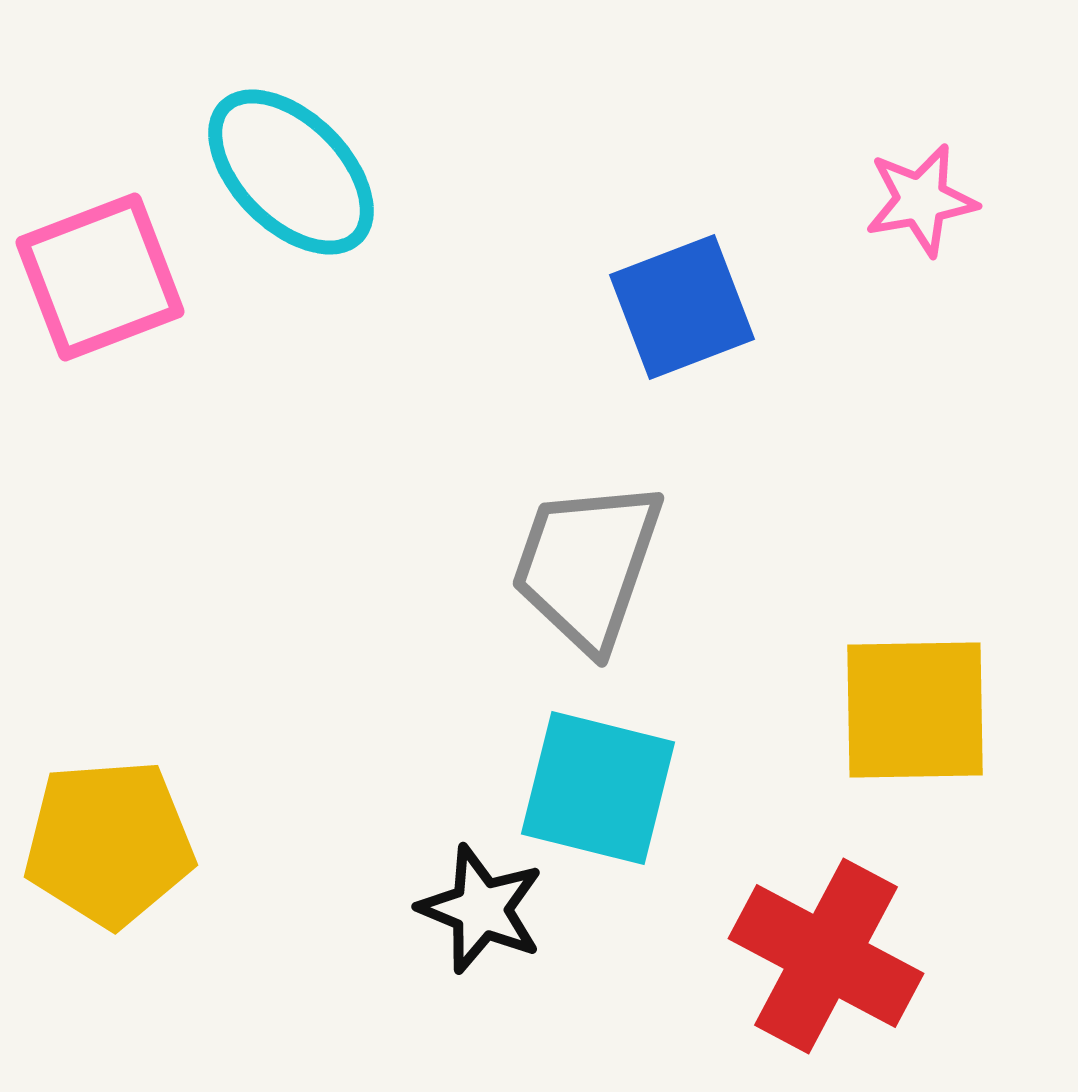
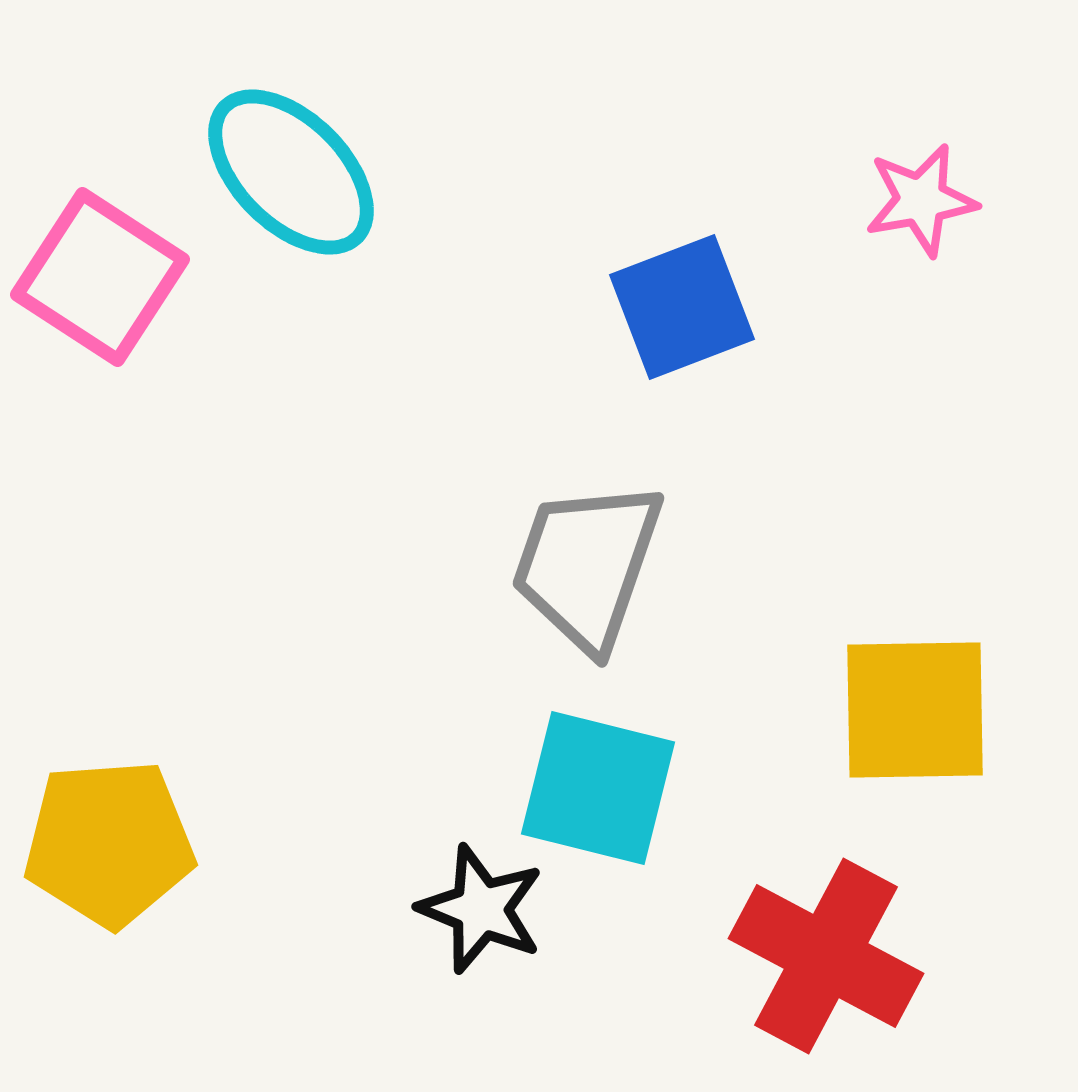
pink square: rotated 36 degrees counterclockwise
